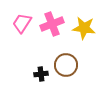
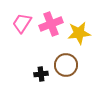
pink cross: moved 1 px left
yellow star: moved 5 px left, 5 px down; rotated 15 degrees counterclockwise
